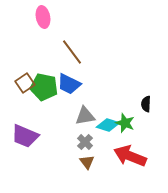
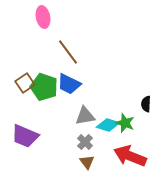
brown line: moved 4 px left
green pentagon: rotated 8 degrees clockwise
